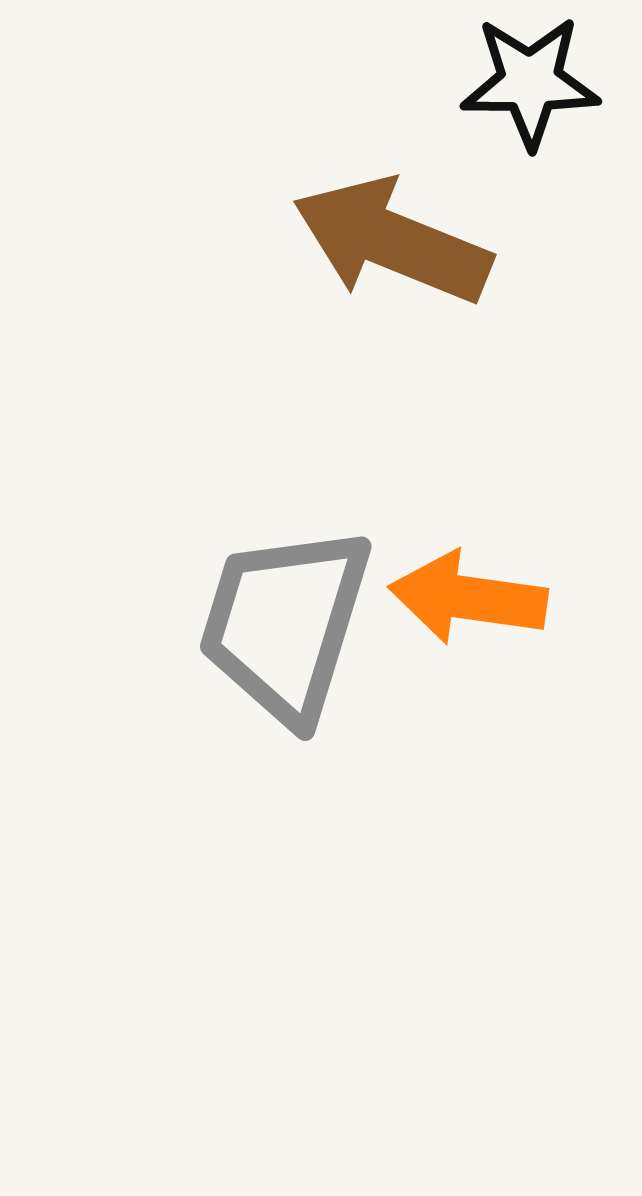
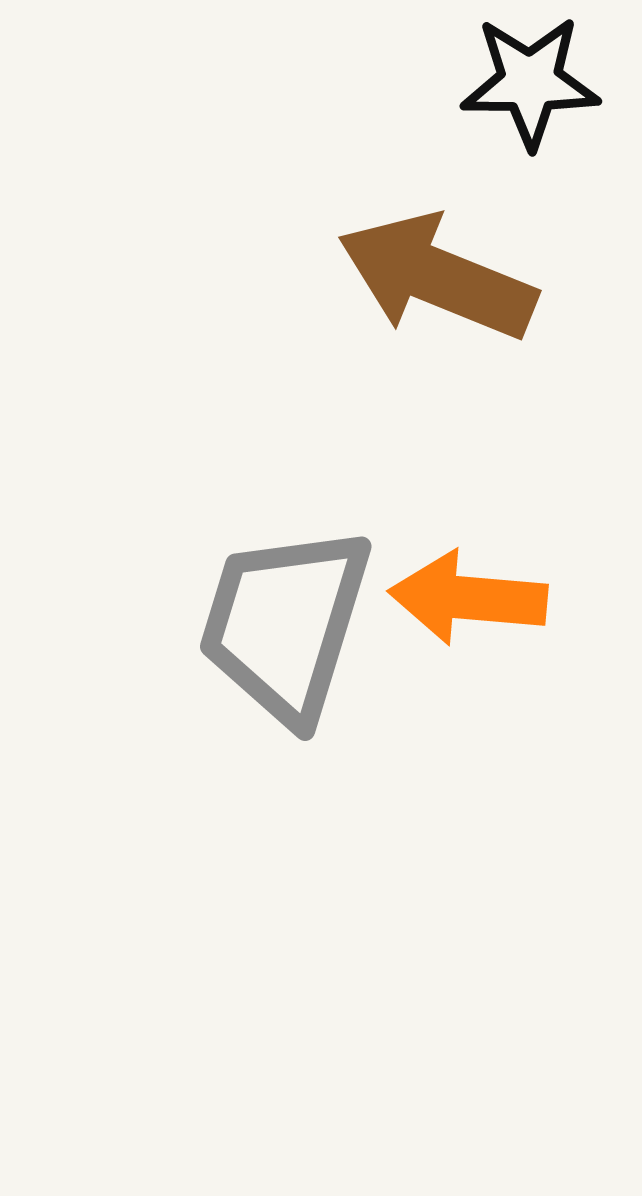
brown arrow: moved 45 px right, 36 px down
orange arrow: rotated 3 degrees counterclockwise
